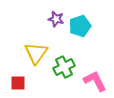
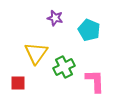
purple star: moved 1 px left, 1 px up
cyan pentagon: moved 9 px right, 4 px down; rotated 30 degrees counterclockwise
pink L-shape: rotated 25 degrees clockwise
